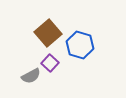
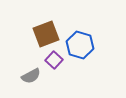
brown square: moved 2 px left, 1 px down; rotated 20 degrees clockwise
purple square: moved 4 px right, 3 px up
